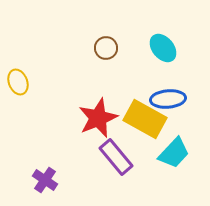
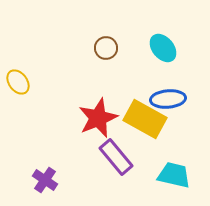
yellow ellipse: rotated 15 degrees counterclockwise
cyan trapezoid: moved 22 px down; rotated 120 degrees counterclockwise
